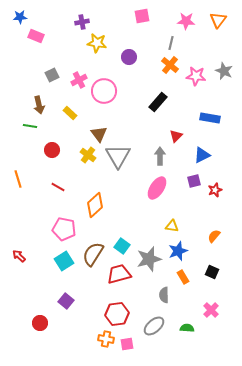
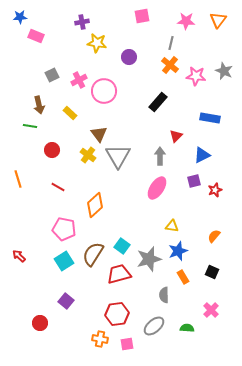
orange cross at (106, 339): moved 6 px left
